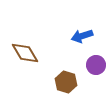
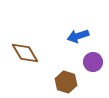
blue arrow: moved 4 px left
purple circle: moved 3 px left, 3 px up
